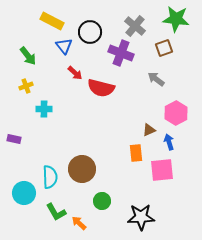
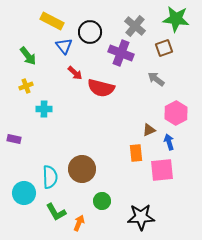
orange arrow: rotated 70 degrees clockwise
